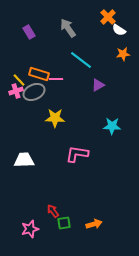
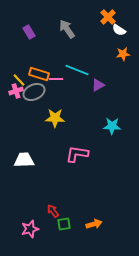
gray arrow: moved 1 px left, 1 px down
cyan line: moved 4 px left, 10 px down; rotated 15 degrees counterclockwise
green square: moved 1 px down
